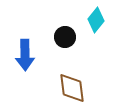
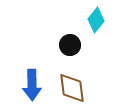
black circle: moved 5 px right, 8 px down
blue arrow: moved 7 px right, 30 px down
